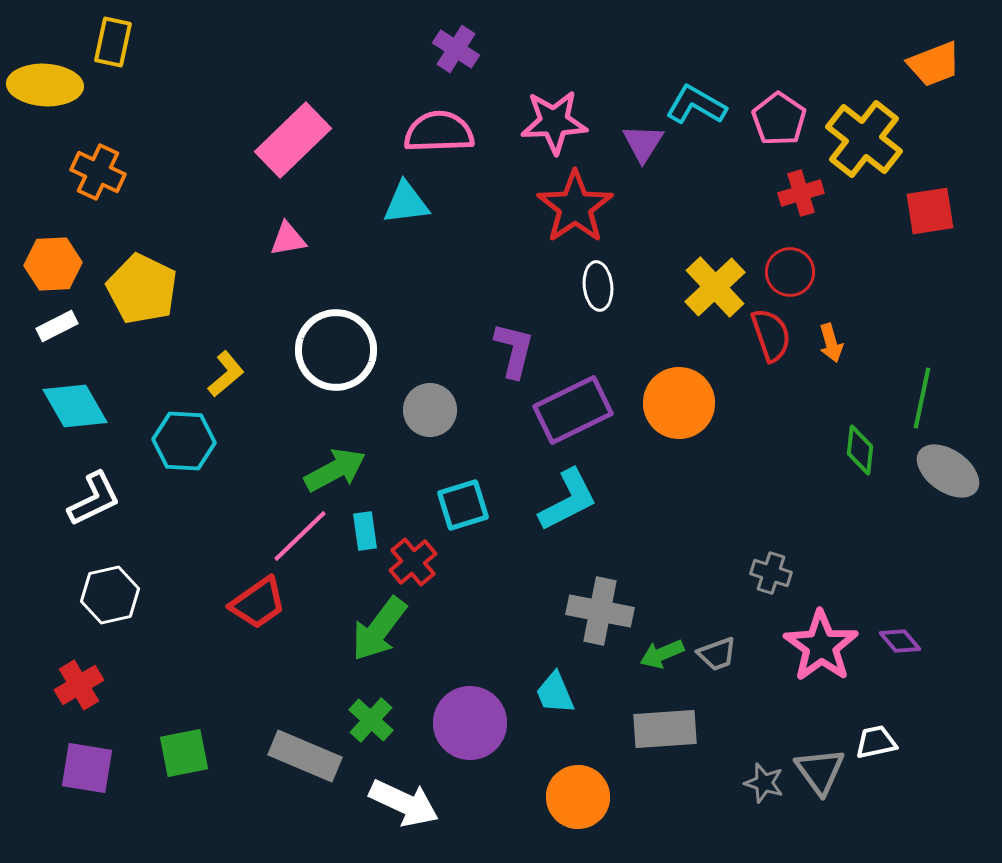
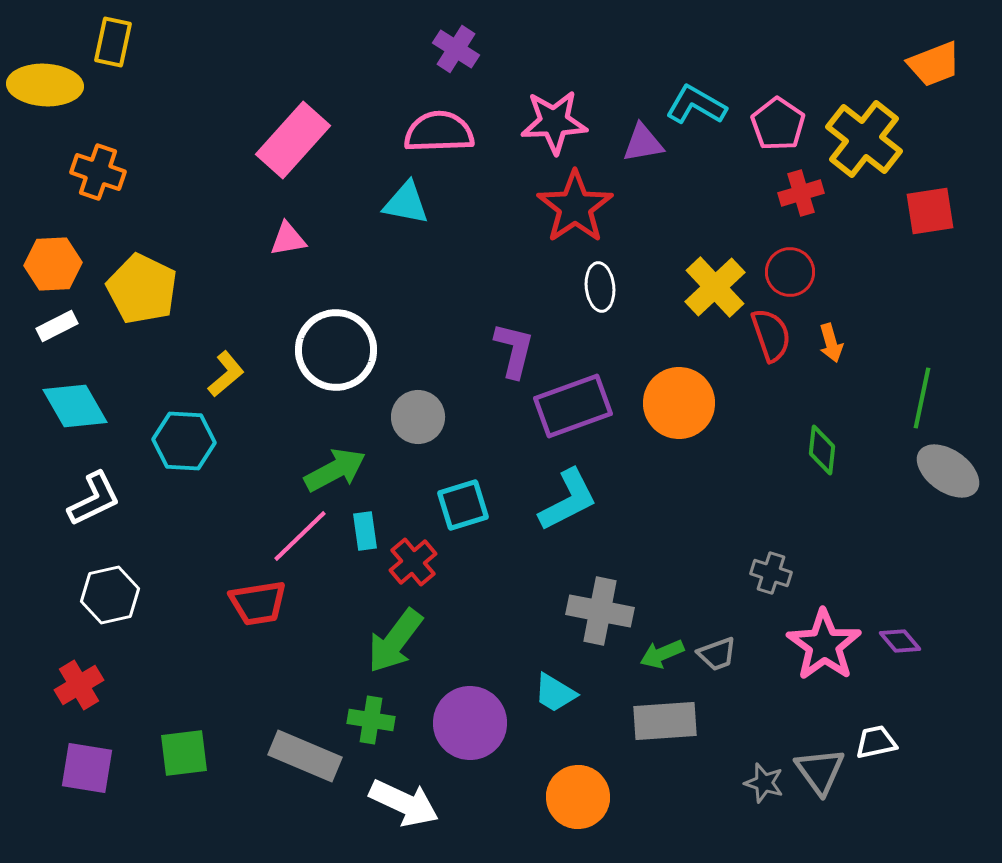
pink pentagon at (779, 119): moved 1 px left, 5 px down
pink rectangle at (293, 140): rotated 4 degrees counterclockwise
purple triangle at (643, 143): rotated 48 degrees clockwise
orange cross at (98, 172): rotated 6 degrees counterclockwise
cyan triangle at (406, 203): rotated 18 degrees clockwise
white ellipse at (598, 286): moved 2 px right, 1 px down
gray circle at (430, 410): moved 12 px left, 7 px down
purple rectangle at (573, 410): moved 4 px up; rotated 6 degrees clockwise
green diamond at (860, 450): moved 38 px left
red trapezoid at (258, 603): rotated 26 degrees clockwise
green arrow at (379, 629): moved 16 px right, 12 px down
pink star at (821, 646): moved 3 px right, 1 px up
cyan trapezoid at (555, 693): rotated 36 degrees counterclockwise
green cross at (371, 720): rotated 33 degrees counterclockwise
gray rectangle at (665, 729): moved 8 px up
green square at (184, 753): rotated 4 degrees clockwise
